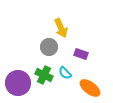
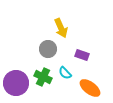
gray circle: moved 1 px left, 2 px down
purple rectangle: moved 1 px right, 1 px down
green cross: moved 1 px left, 2 px down
purple circle: moved 2 px left
